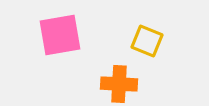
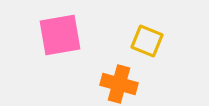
orange cross: rotated 12 degrees clockwise
